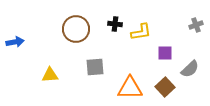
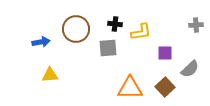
gray cross: rotated 16 degrees clockwise
blue arrow: moved 26 px right
gray square: moved 13 px right, 19 px up
